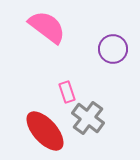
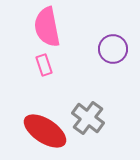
pink semicircle: rotated 138 degrees counterclockwise
pink rectangle: moved 23 px left, 27 px up
red ellipse: rotated 15 degrees counterclockwise
